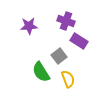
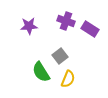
purple rectangle: moved 11 px right, 12 px up
gray square: moved 1 px right
yellow semicircle: rotated 42 degrees clockwise
